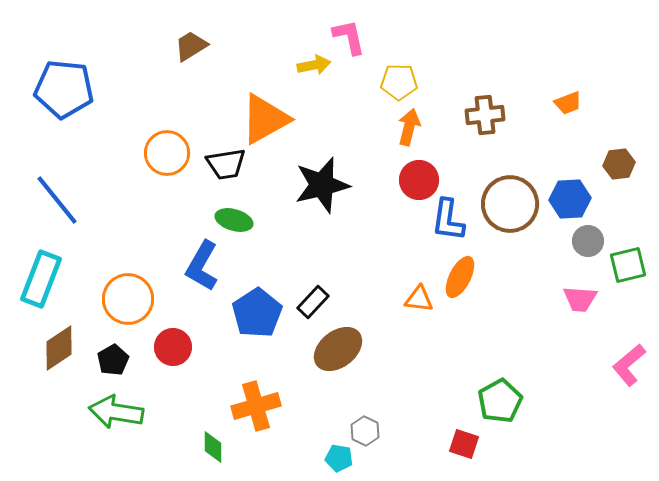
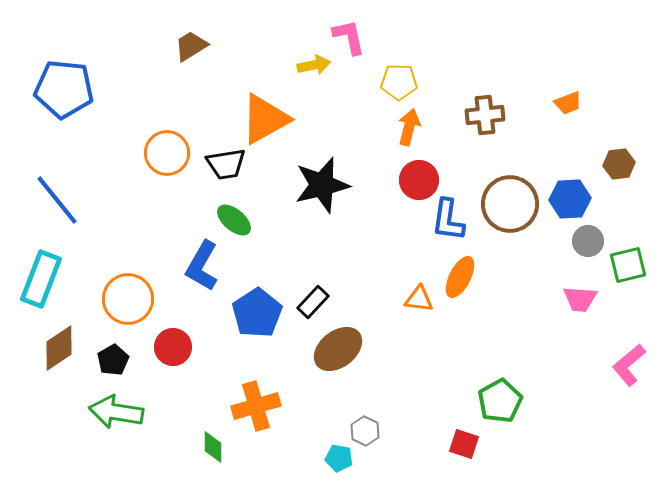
green ellipse at (234, 220): rotated 24 degrees clockwise
